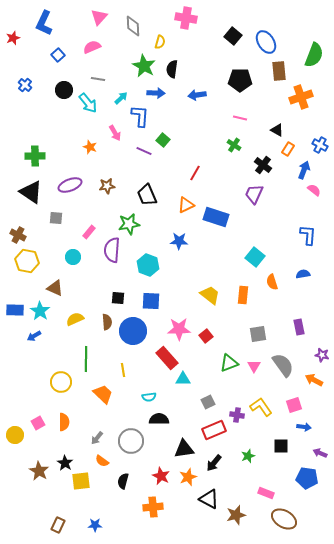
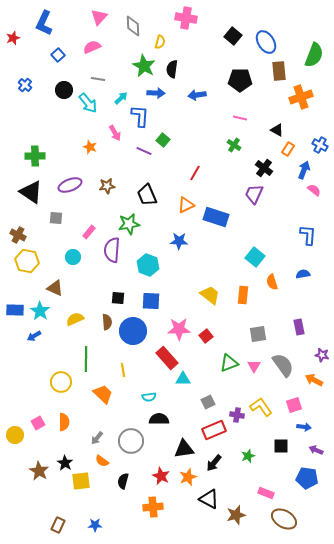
black cross at (263, 165): moved 1 px right, 3 px down
purple arrow at (320, 453): moved 4 px left, 3 px up
